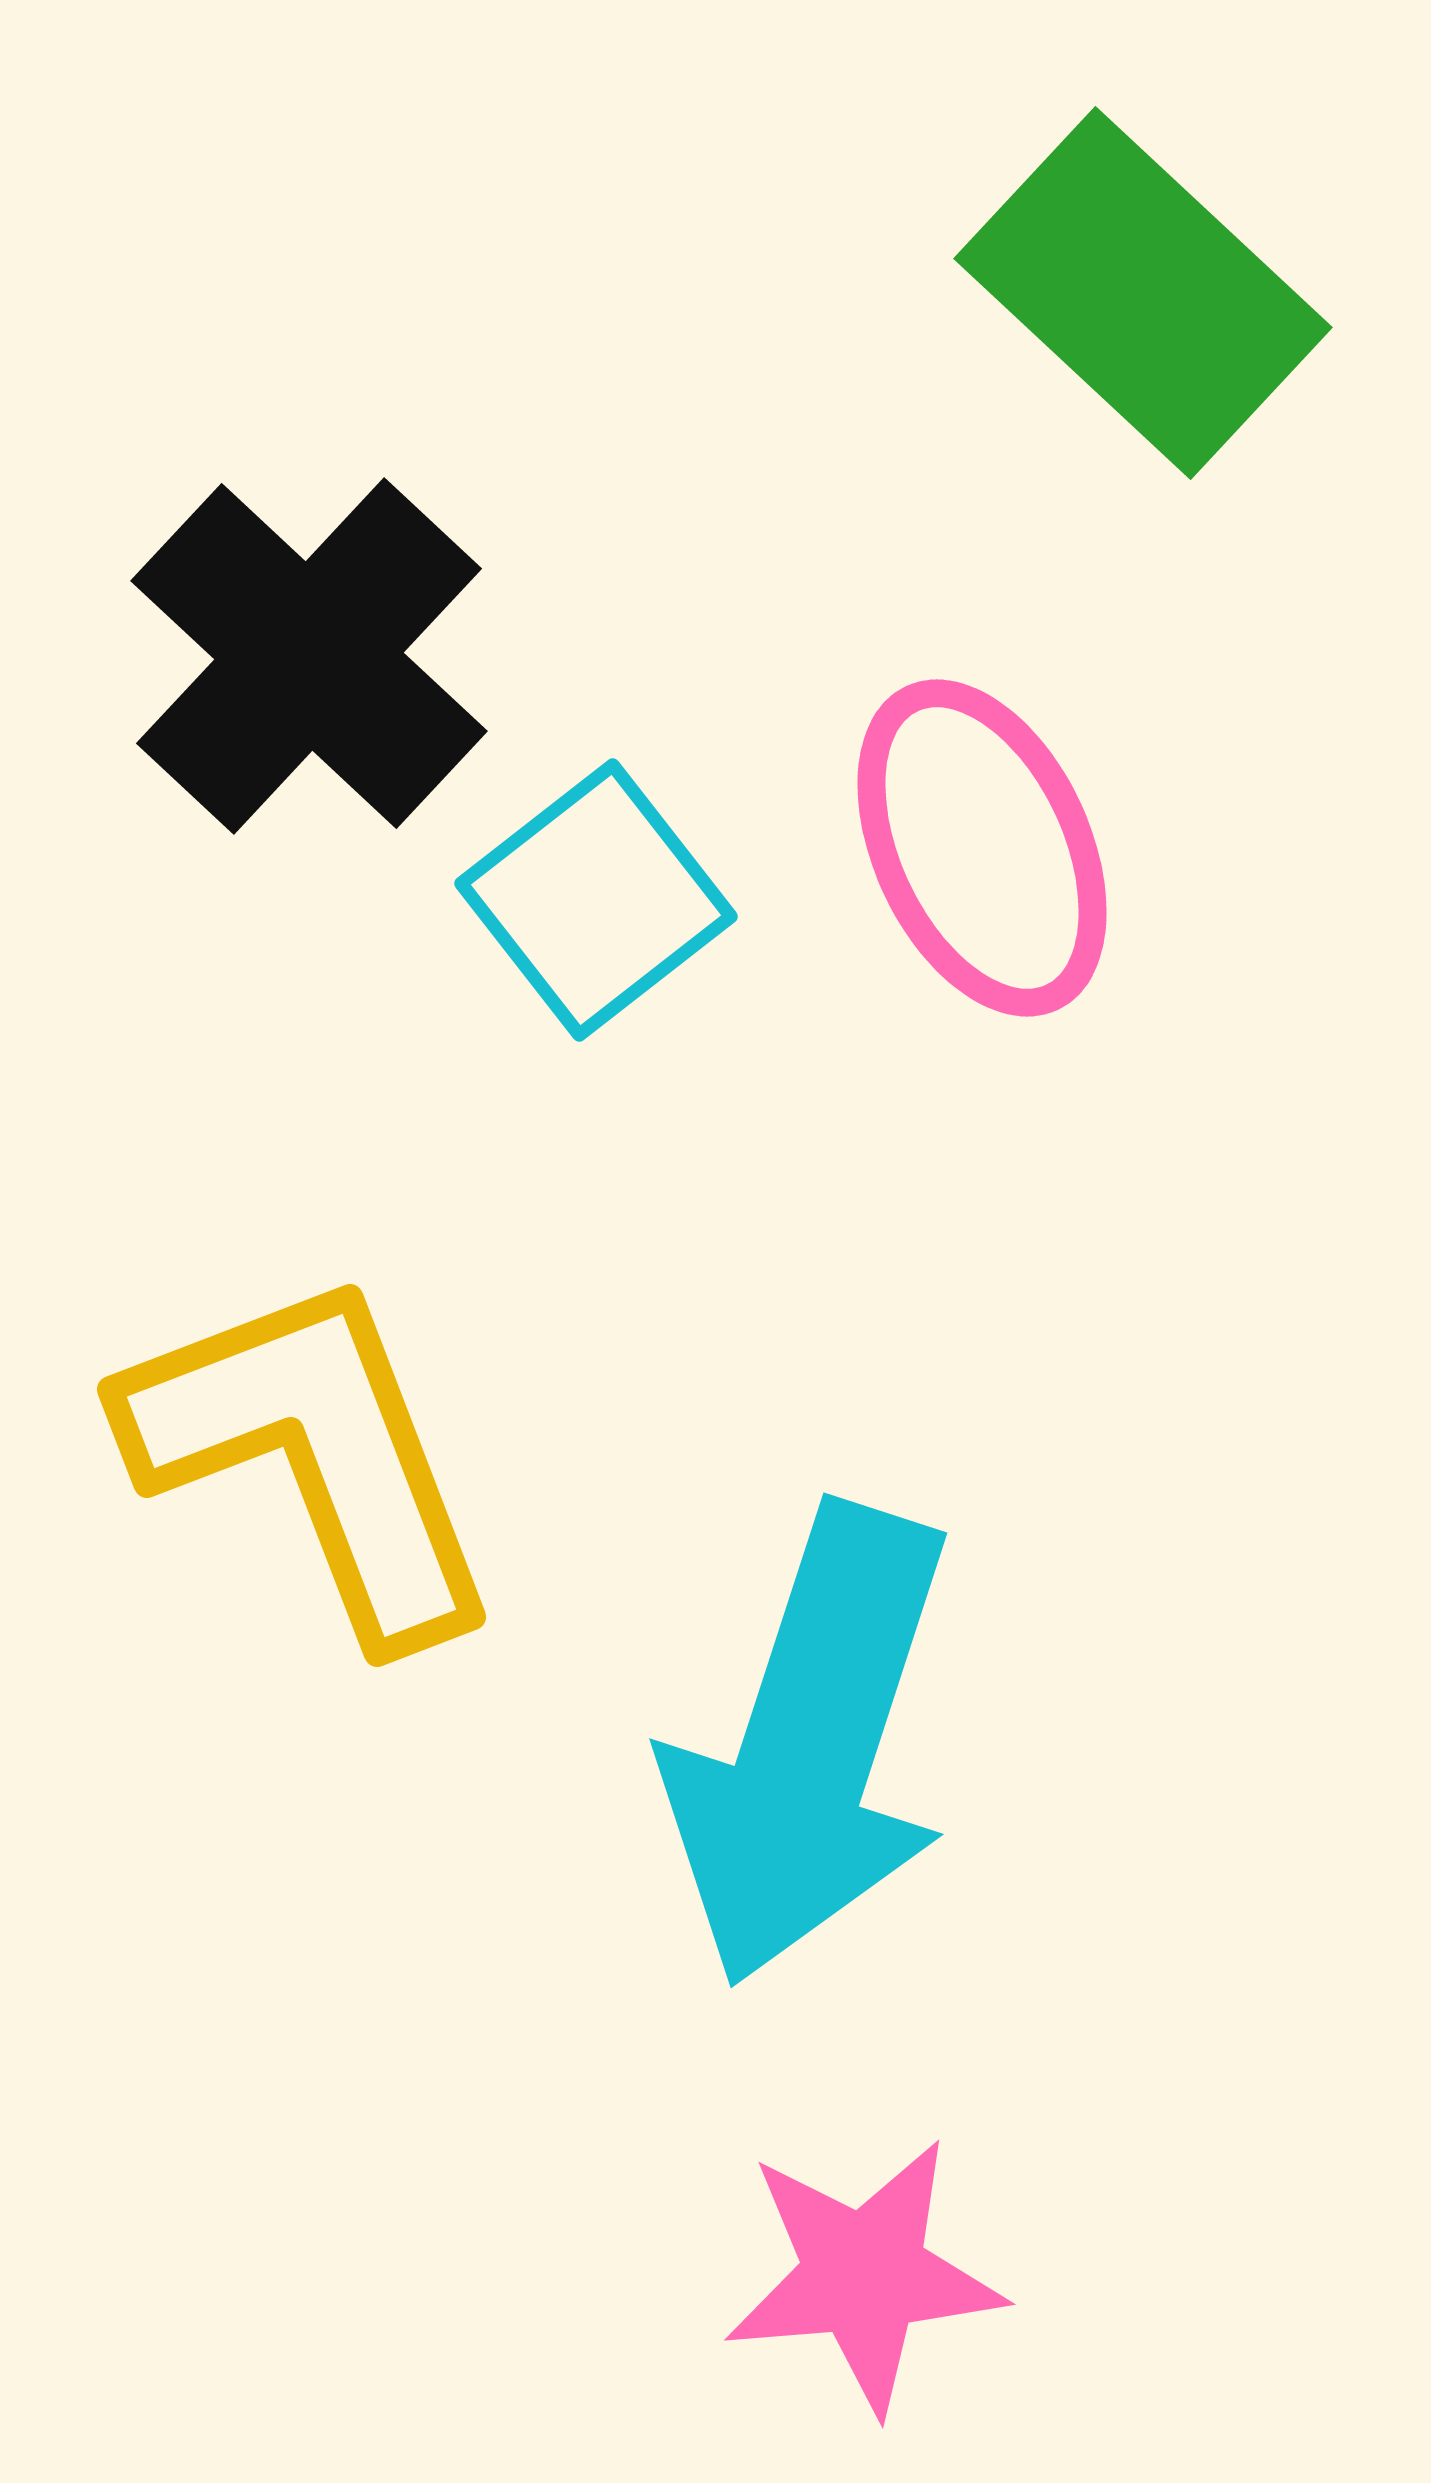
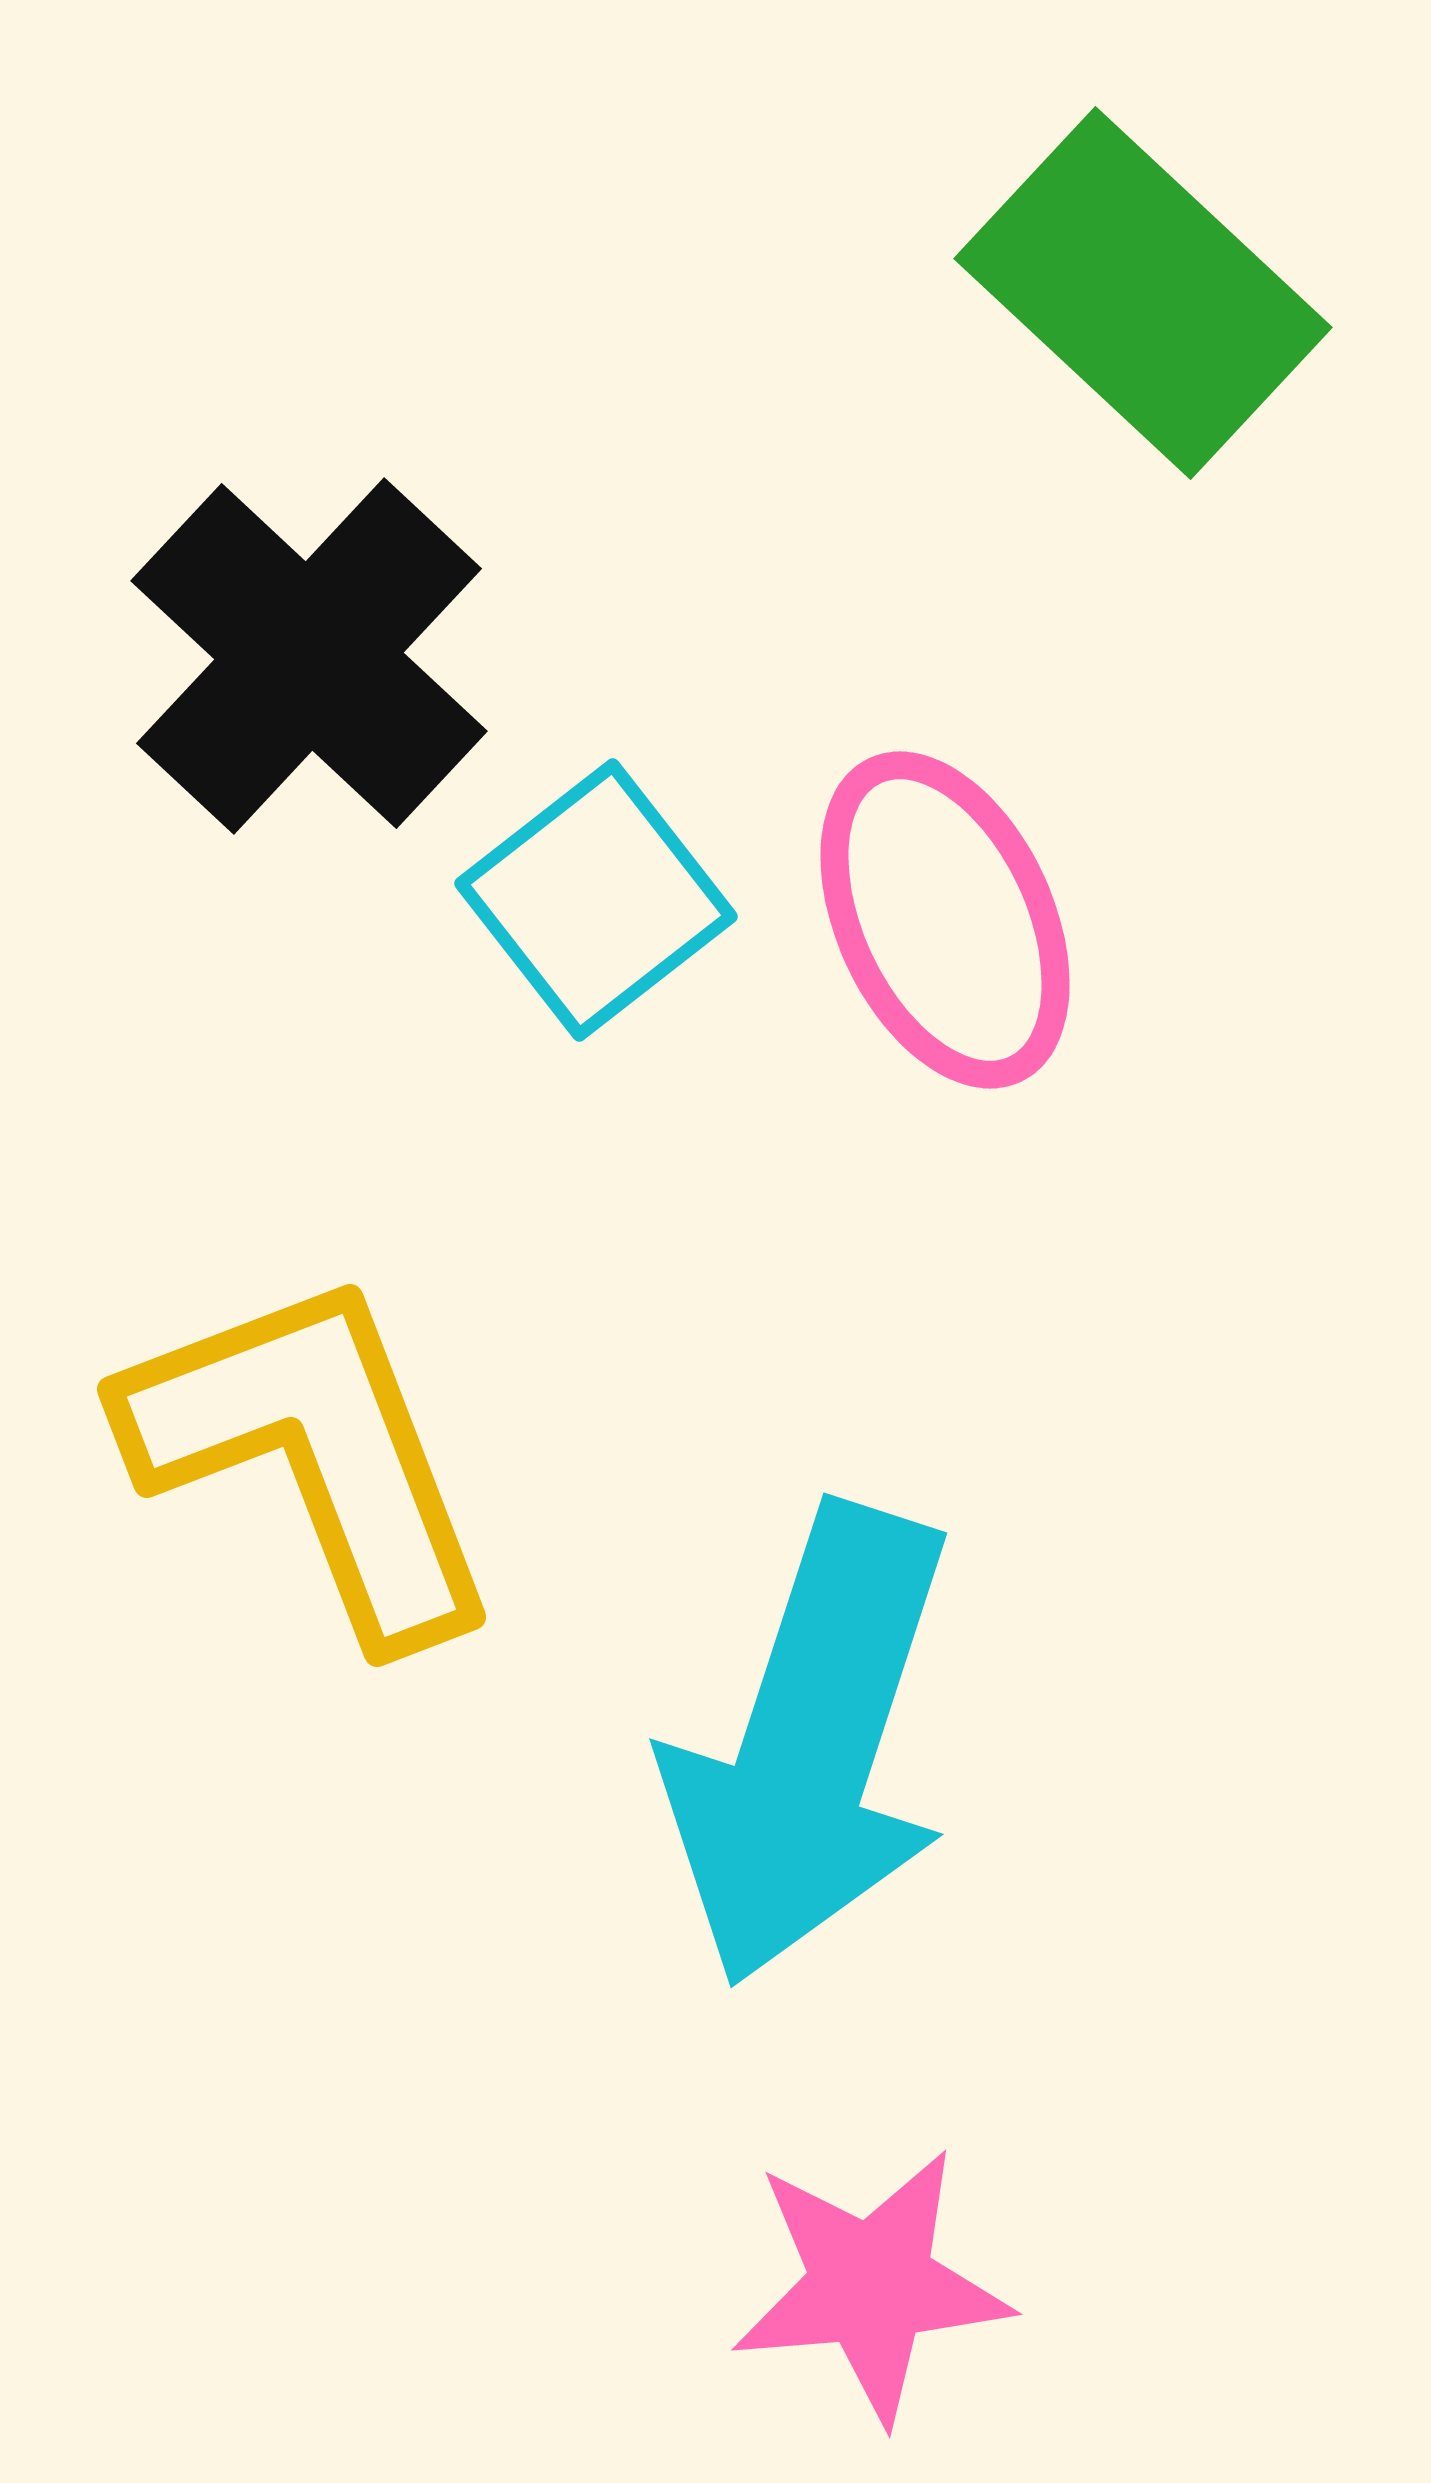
pink ellipse: moved 37 px left, 72 px down
pink star: moved 7 px right, 10 px down
